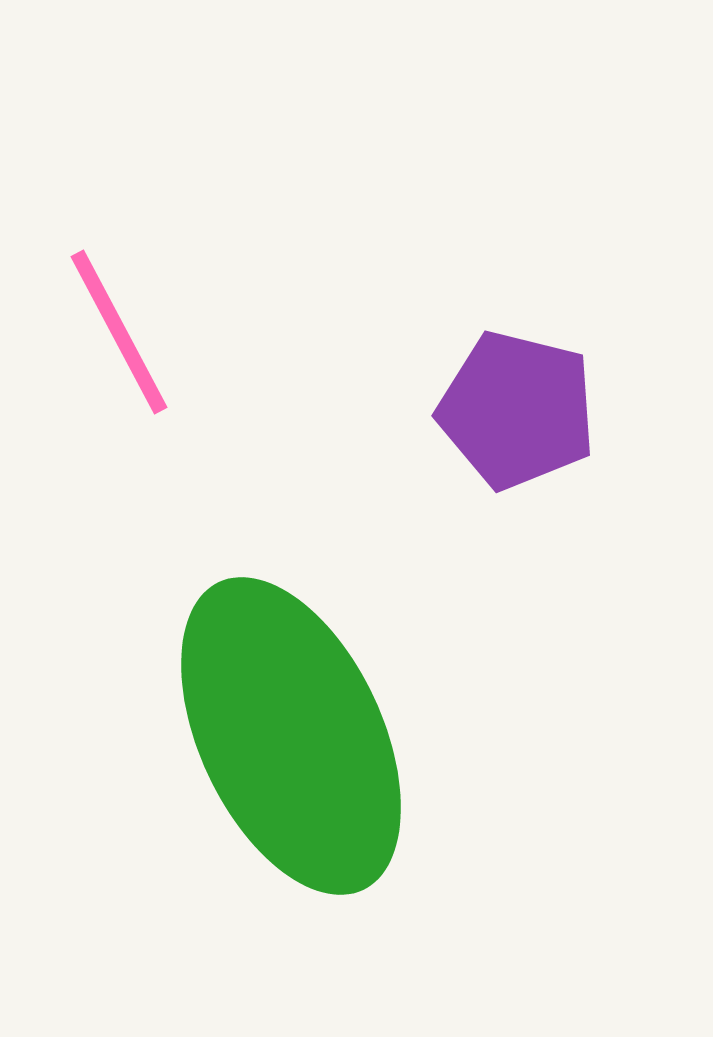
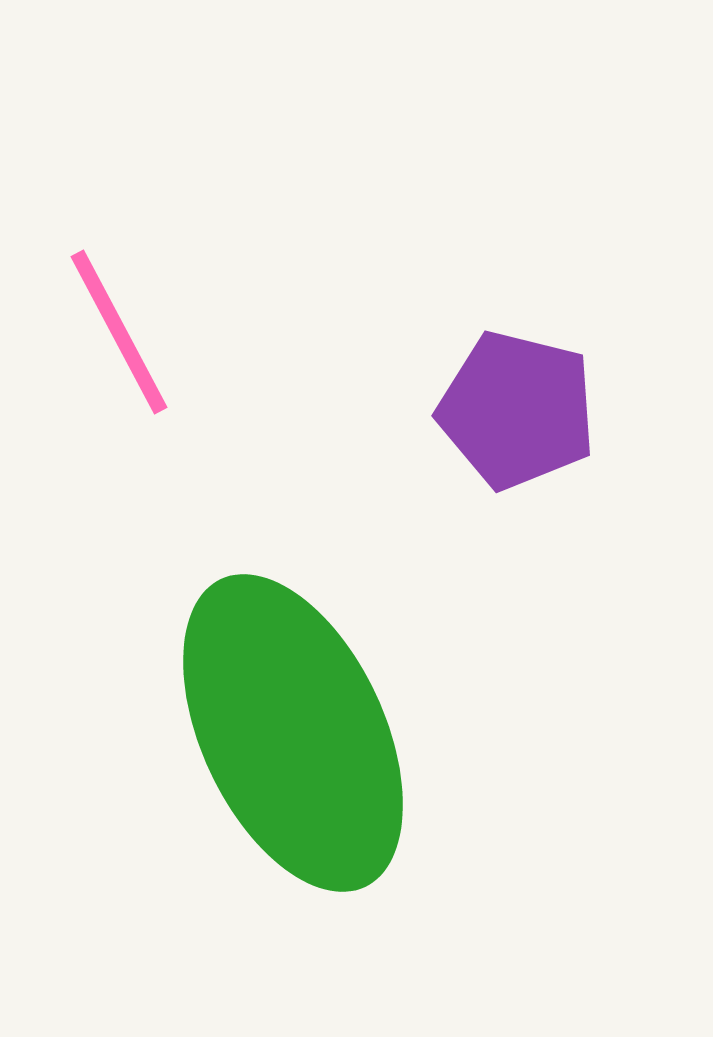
green ellipse: moved 2 px right, 3 px up
